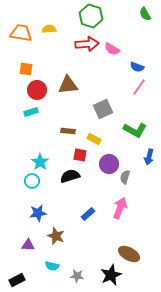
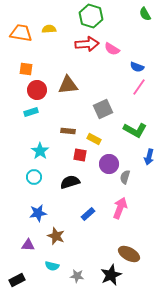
cyan star: moved 11 px up
black semicircle: moved 6 px down
cyan circle: moved 2 px right, 4 px up
